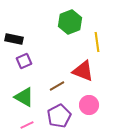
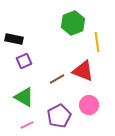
green hexagon: moved 3 px right, 1 px down
brown line: moved 7 px up
